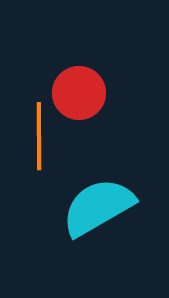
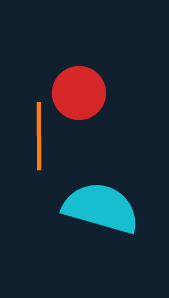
cyan semicircle: moved 3 px right, 1 px down; rotated 46 degrees clockwise
